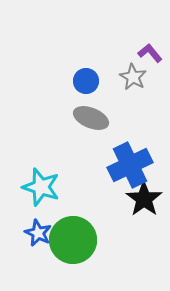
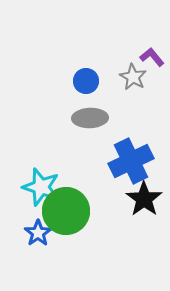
purple L-shape: moved 2 px right, 4 px down
gray ellipse: moved 1 px left; rotated 24 degrees counterclockwise
blue cross: moved 1 px right, 4 px up
blue star: rotated 12 degrees clockwise
green circle: moved 7 px left, 29 px up
